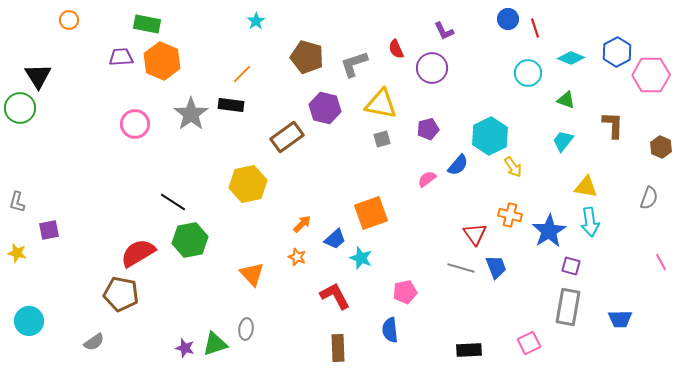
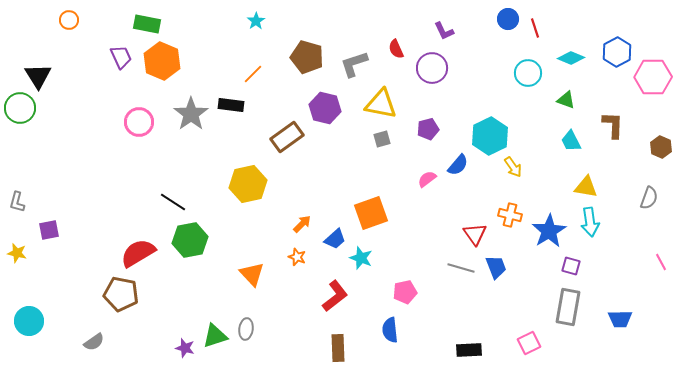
purple trapezoid at (121, 57): rotated 70 degrees clockwise
orange line at (242, 74): moved 11 px right
pink hexagon at (651, 75): moved 2 px right, 2 px down
pink circle at (135, 124): moved 4 px right, 2 px up
cyan trapezoid at (563, 141): moved 8 px right; rotated 65 degrees counterclockwise
red L-shape at (335, 296): rotated 80 degrees clockwise
green triangle at (215, 344): moved 8 px up
